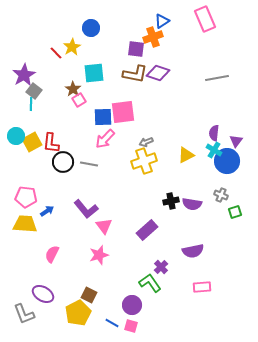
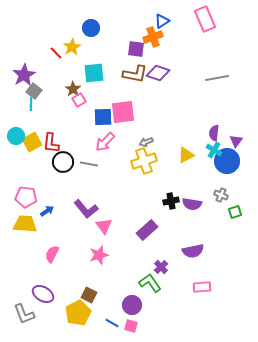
pink arrow at (105, 139): moved 3 px down
